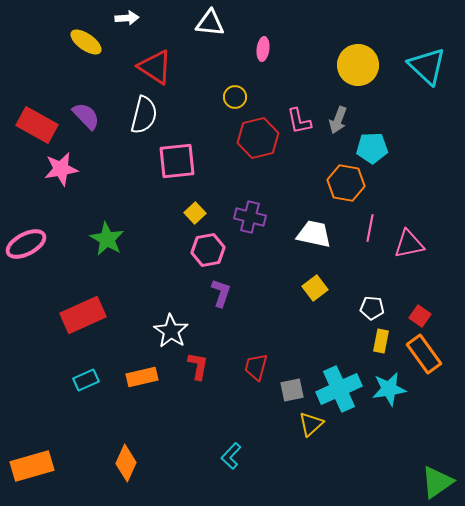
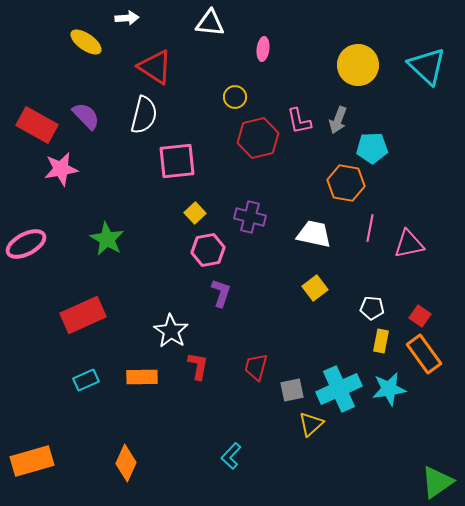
orange rectangle at (142, 377): rotated 12 degrees clockwise
orange rectangle at (32, 466): moved 5 px up
